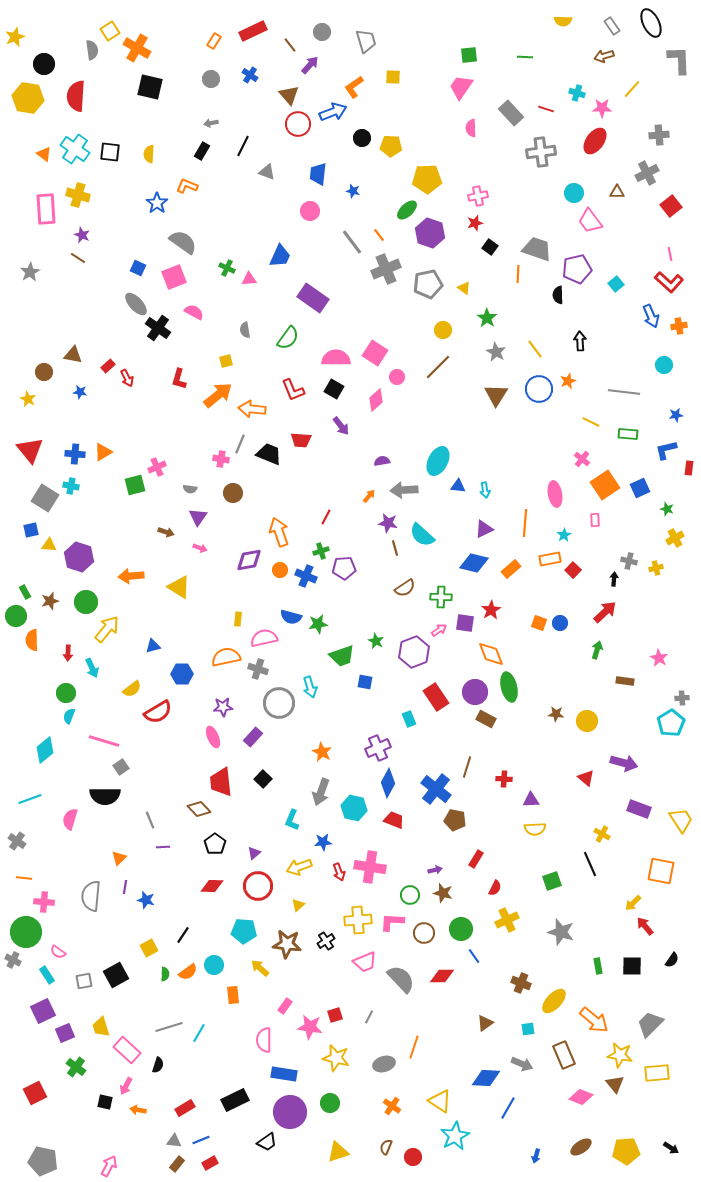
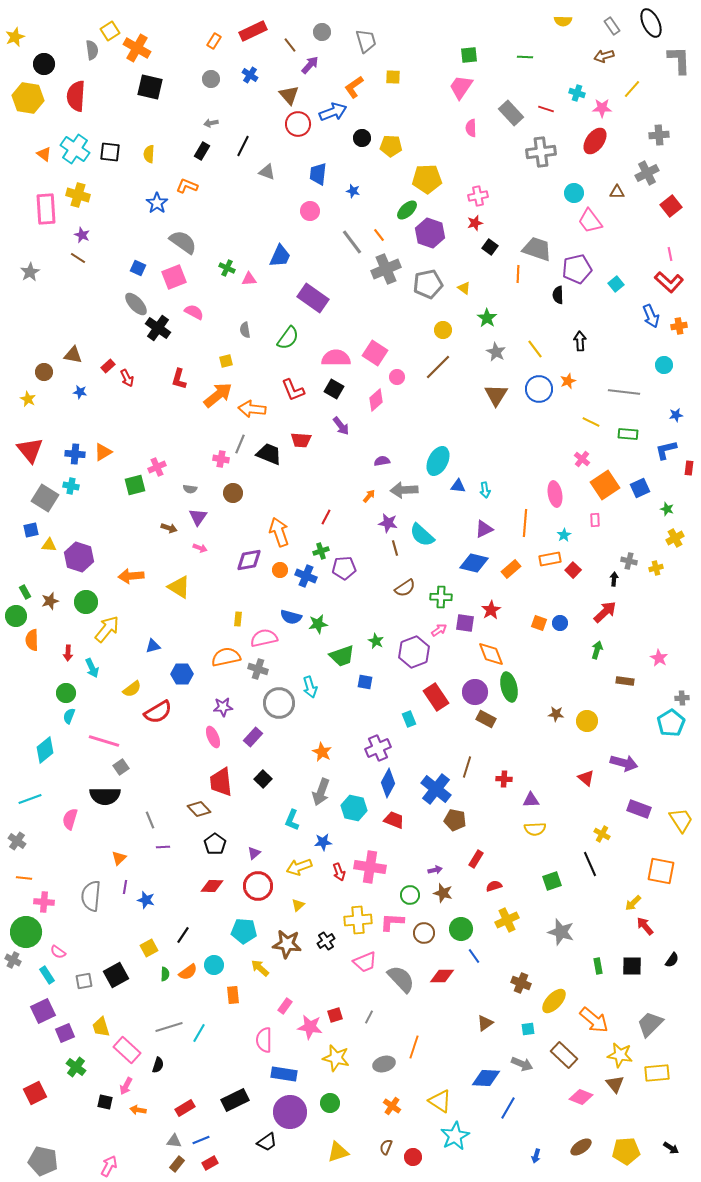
brown arrow at (166, 532): moved 3 px right, 4 px up
red semicircle at (495, 888): moved 1 px left, 2 px up; rotated 133 degrees counterclockwise
brown rectangle at (564, 1055): rotated 24 degrees counterclockwise
